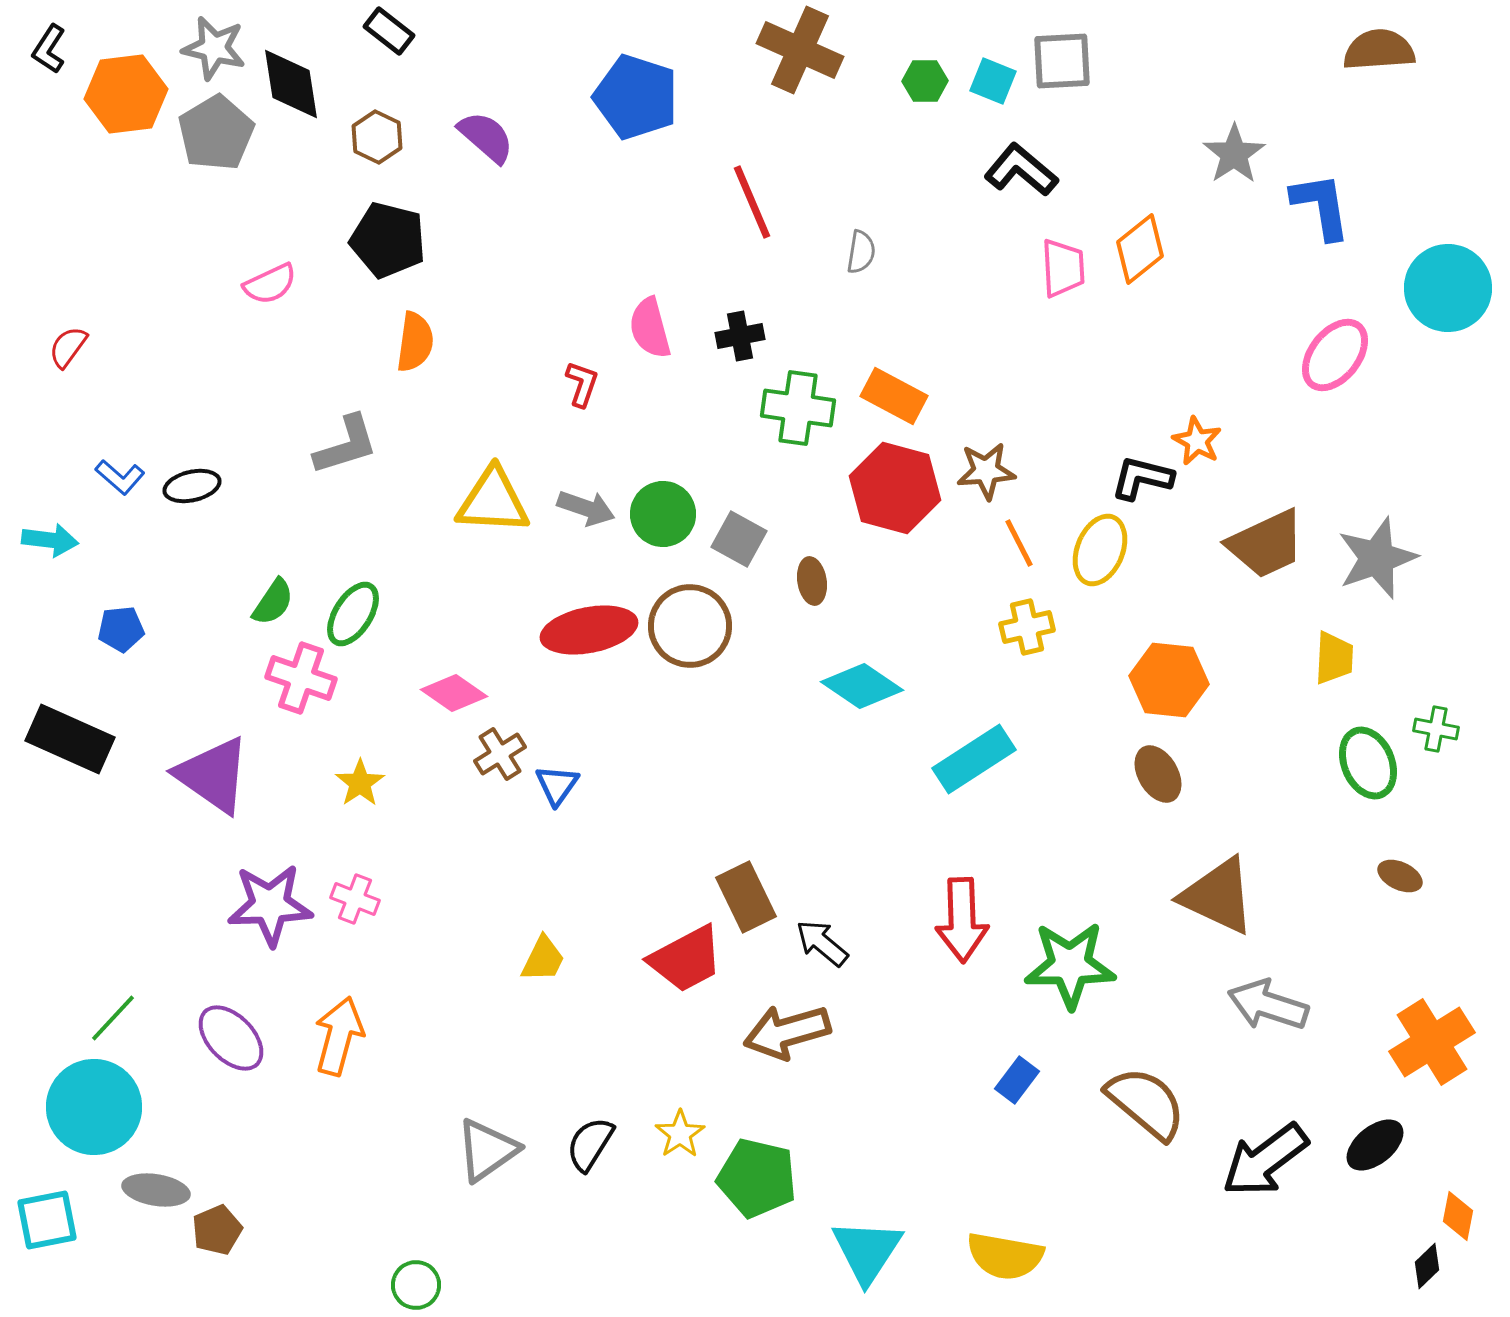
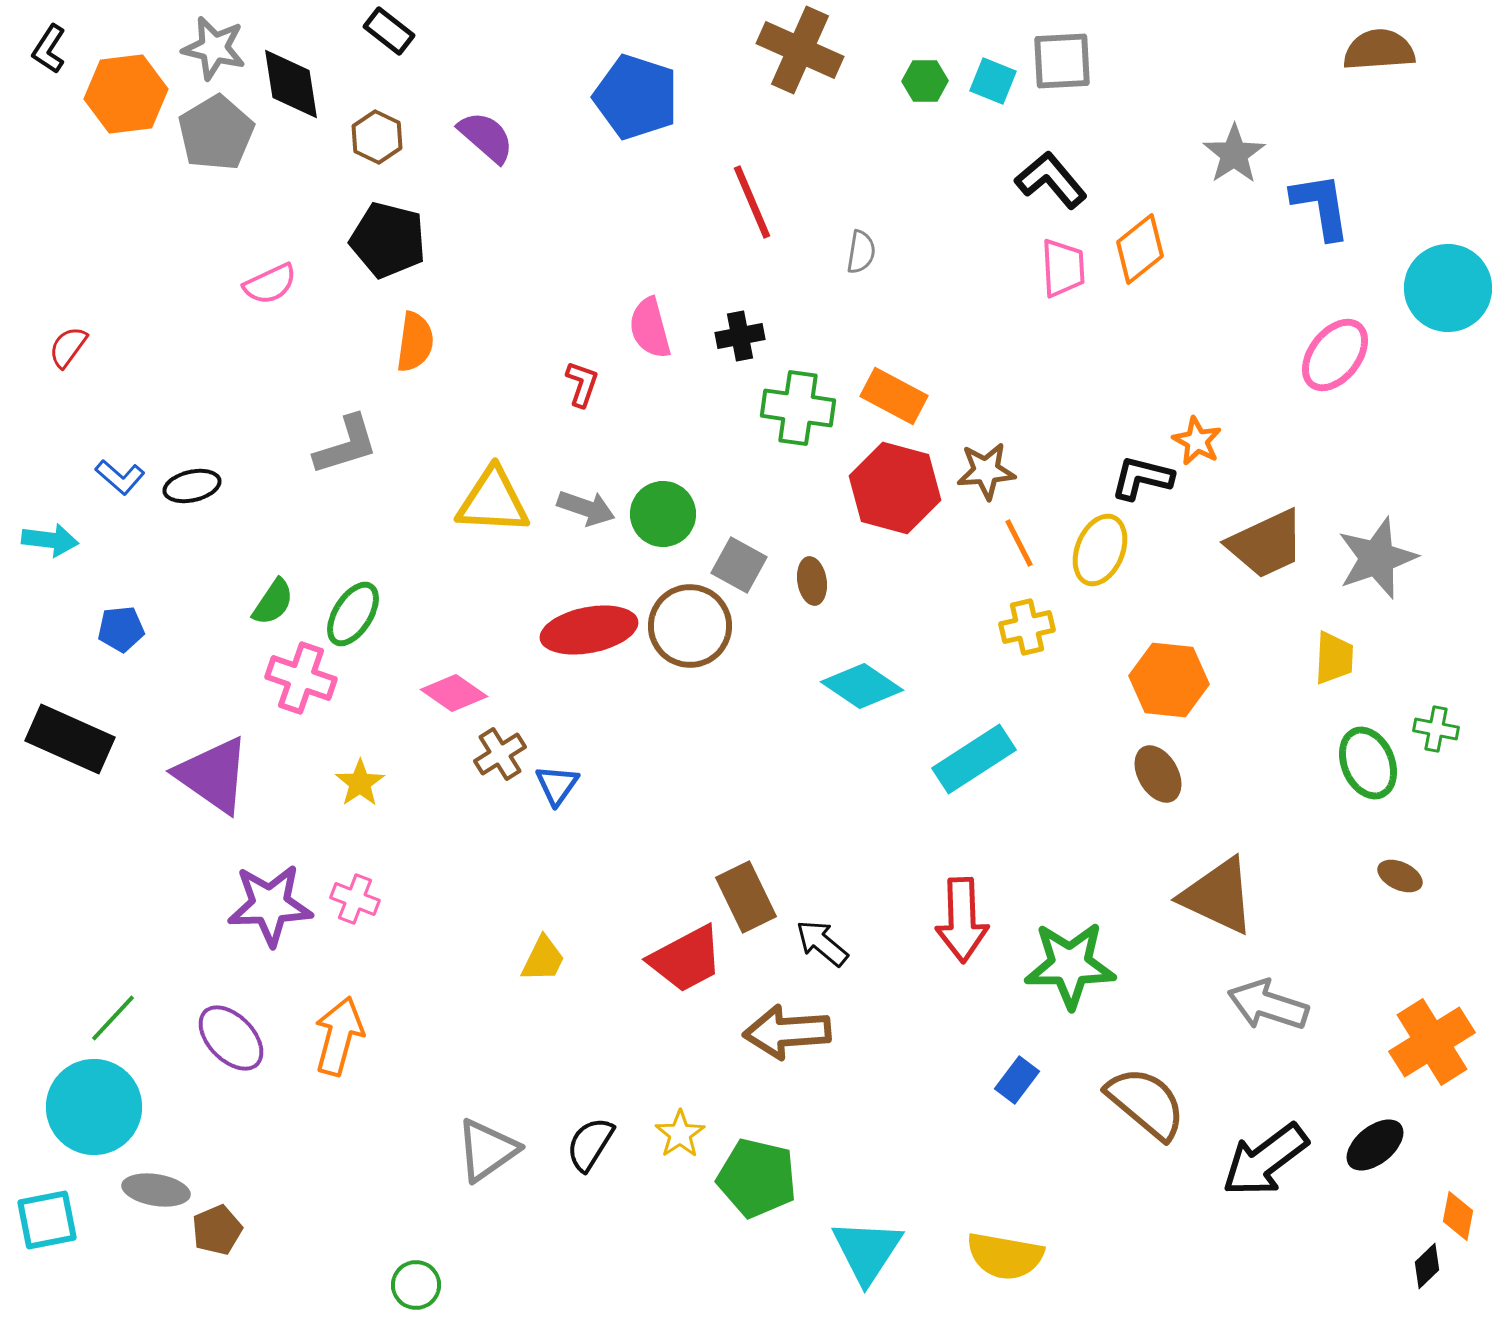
black L-shape at (1021, 170): moved 30 px right, 10 px down; rotated 10 degrees clockwise
gray square at (739, 539): moved 26 px down
brown arrow at (787, 1032): rotated 12 degrees clockwise
